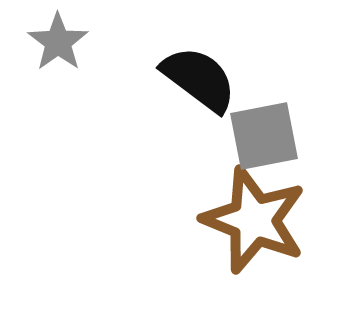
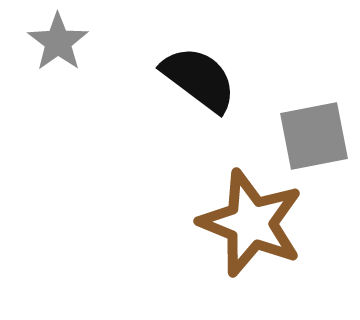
gray square: moved 50 px right
brown star: moved 3 px left, 3 px down
